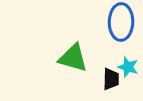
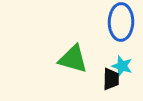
green triangle: moved 1 px down
cyan star: moved 6 px left, 1 px up
